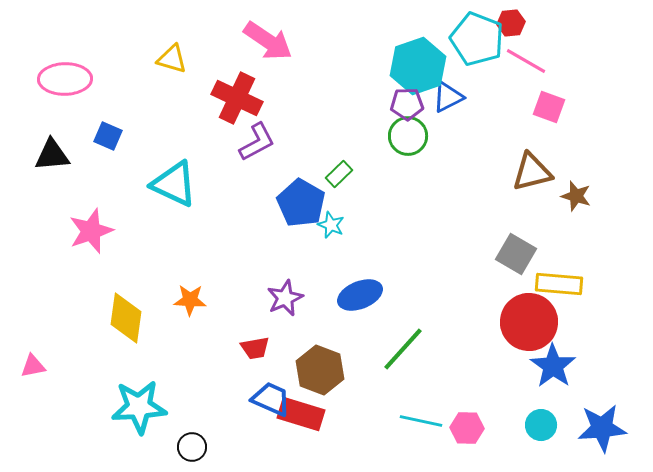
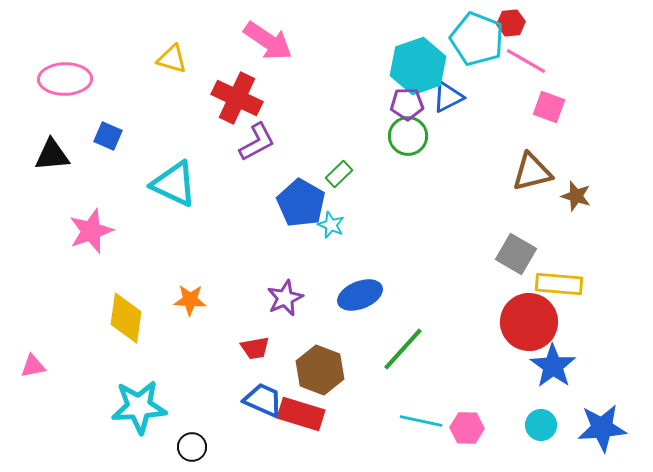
blue trapezoid at (271, 399): moved 8 px left, 1 px down
